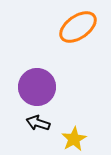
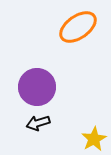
black arrow: rotated 35 degrees counterclockwise
yellow star: moved 20 px right
